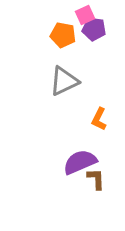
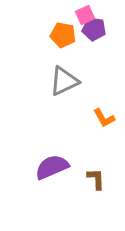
orange L-shape: moved 5 px right, 1 px up; rotated 55 degrees counterclockwise
purple semicircle: moved 28 px left, 5 px down
